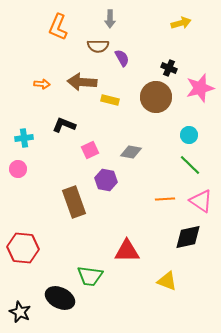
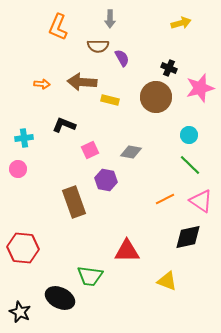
orange line: rotated 24 degrees counterclockwise
